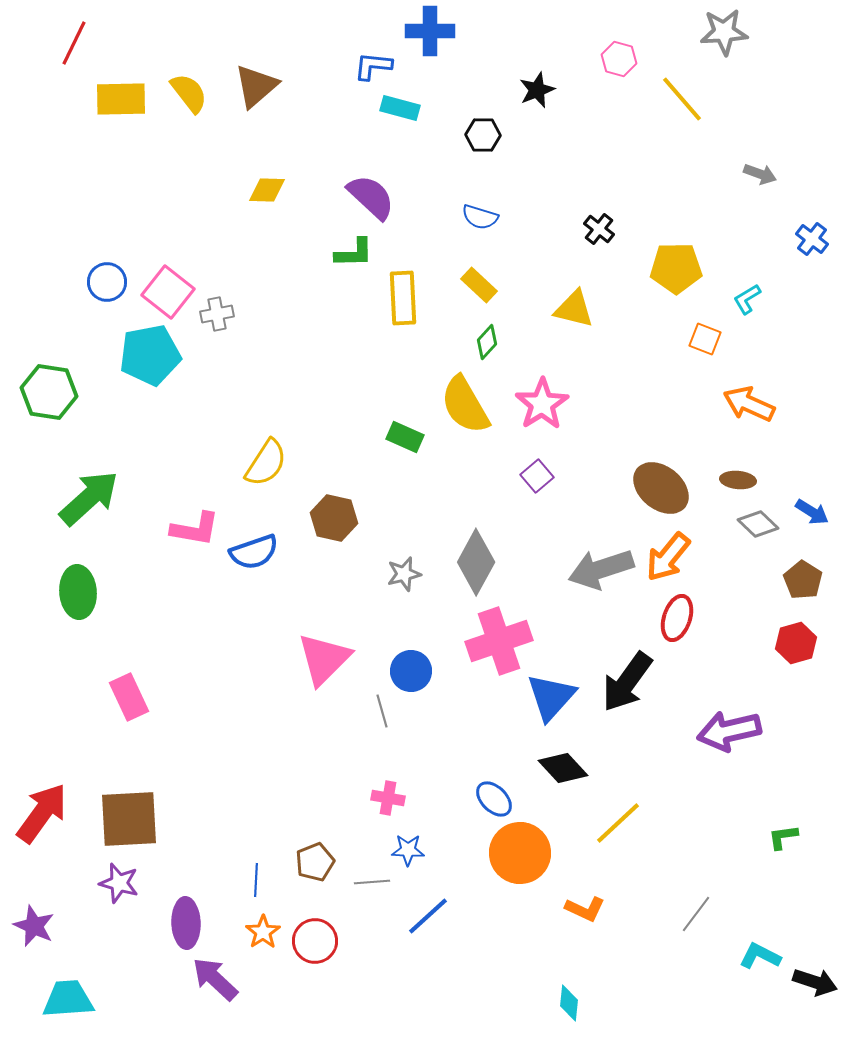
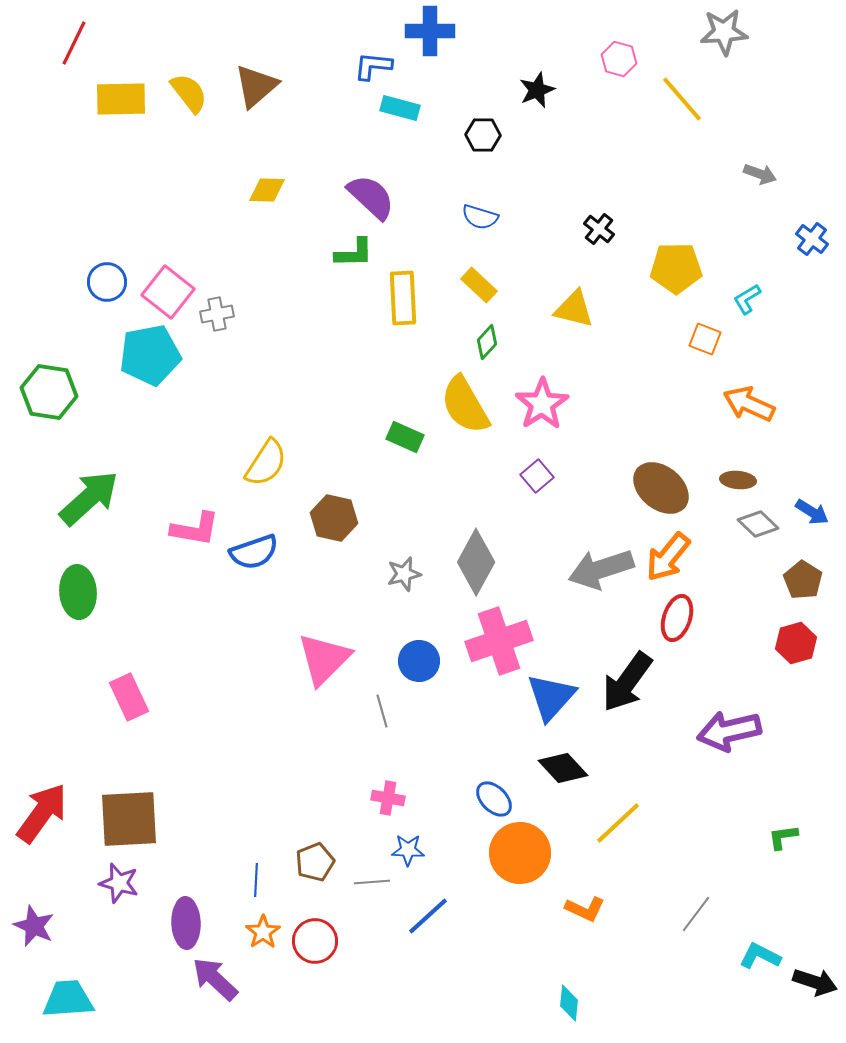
blue circle at (411, 671): moved 8 px right, 10 px up
